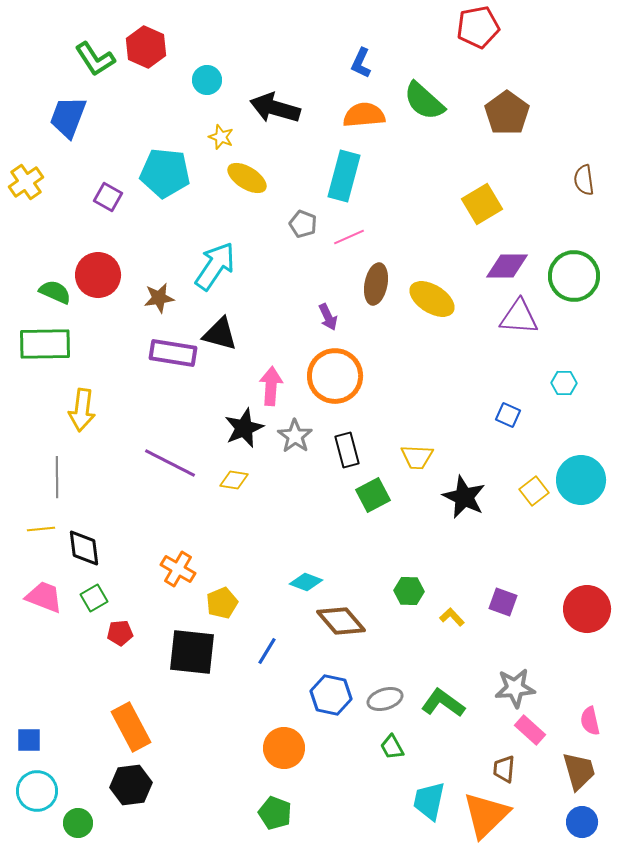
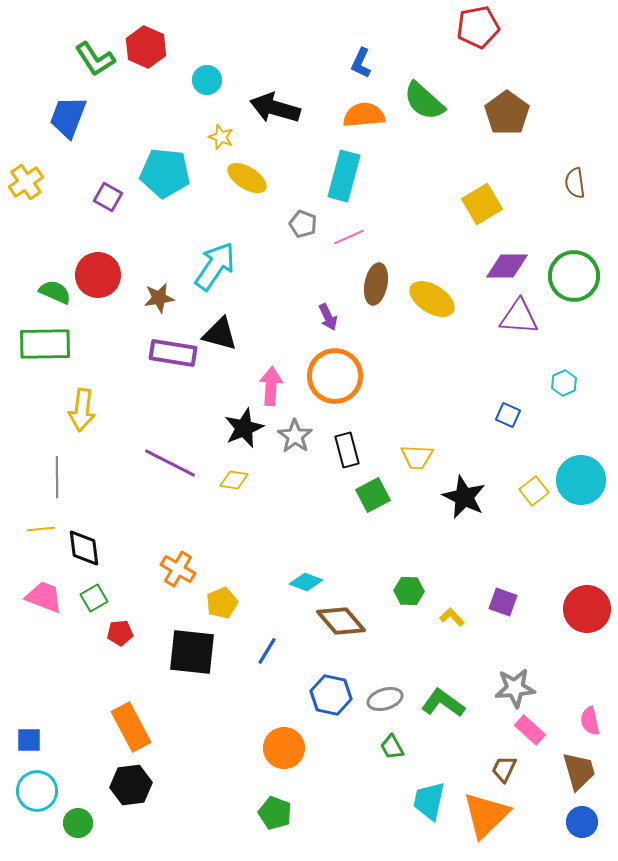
brown semicircle at (584, 180): moved 9 px left, 3 px down
cyan hexagon at (564, 383): rotated 25 degrees counterclockwise
brown trapezoid at (504, 769): rotated 20 degrees clockwise
